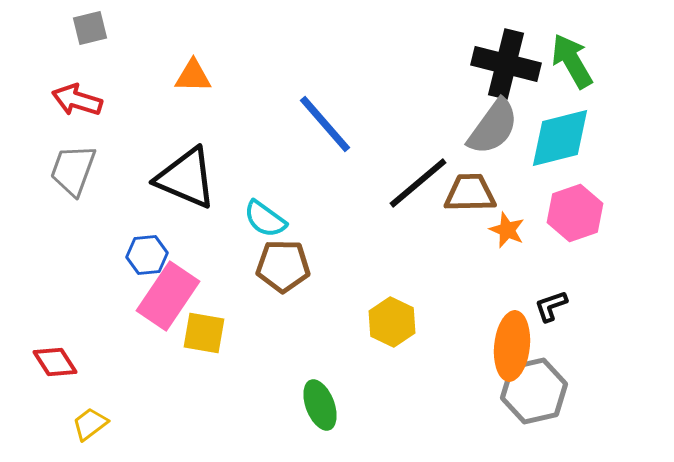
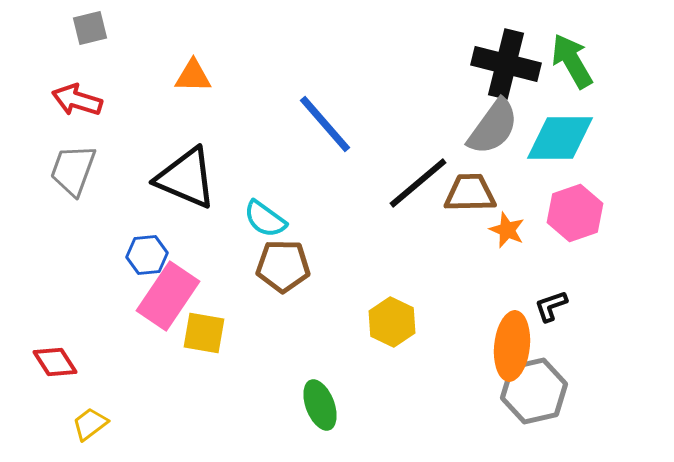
cyan diamond: rotated 14 degrees clockwise
